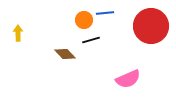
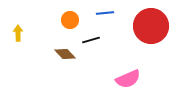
orange circle: moved 14 px left
